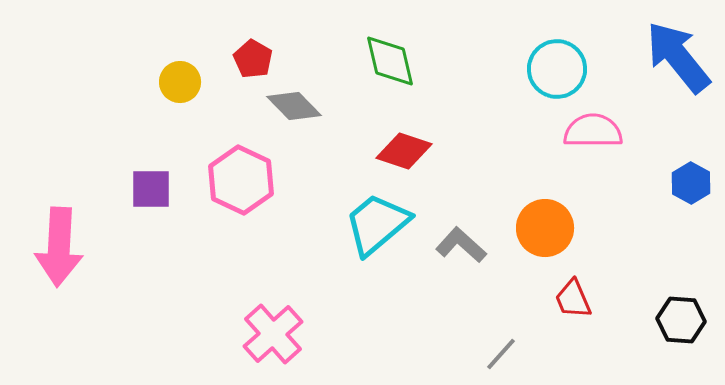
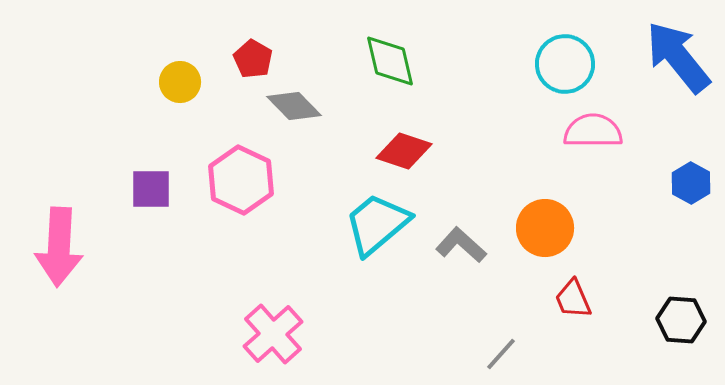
cyan circle: moved 8 px right, 5 px up
